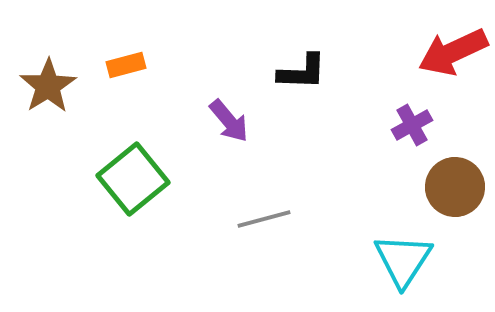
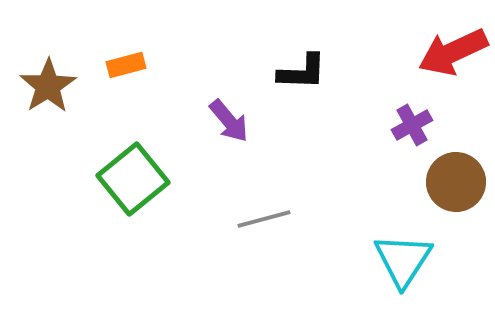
brown circle: moved 1 px right, 5 px up
